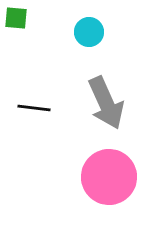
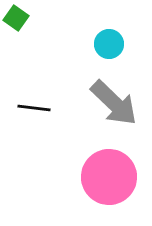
green square: rotated 30 degrees clockwise
cyan circle: moved 20 px right, 12 px down
gray arrow: moved 8 px right; rotated 22 degrees counterclockwise
